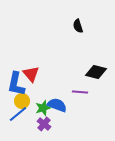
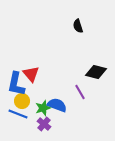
purple line: rotated 56 degrees clockwise
blue line: rotated 60 degrees clockwise
